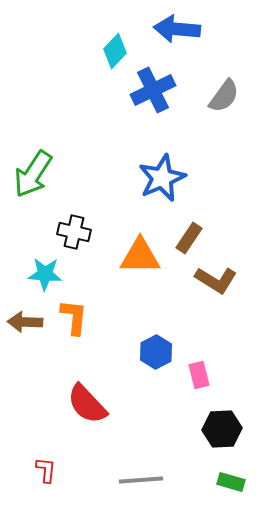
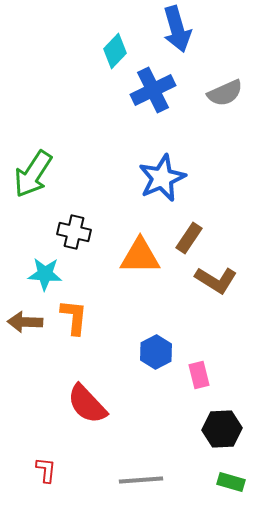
blue arrow: rotated 111 degrees counterclockwise
gray semicircle: moved 1 px right, 3 px up; rotated 30 degrees clockwise
